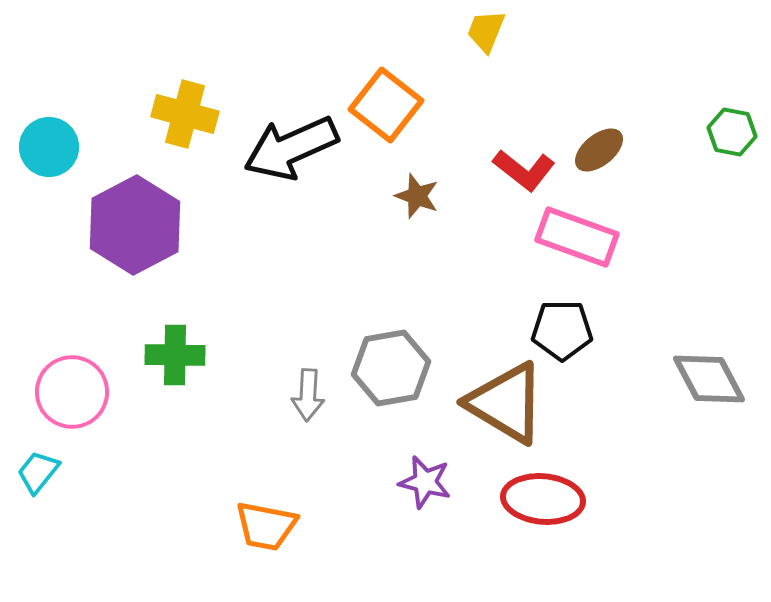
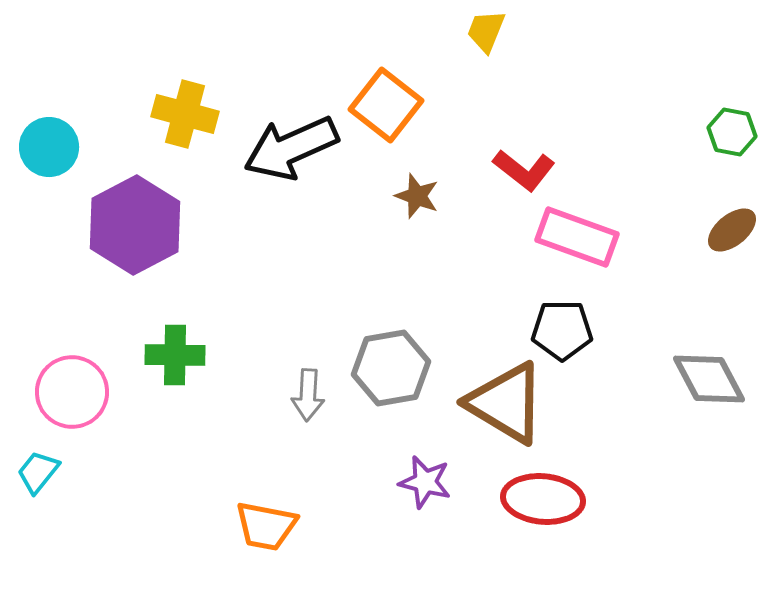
brown ellipse: moved 133 px right, 80 px down
